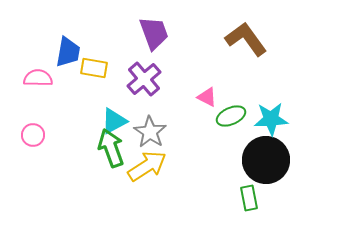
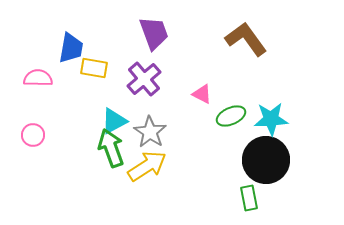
blue trapezoid: moved 3 px right, 4 px up
pink triangle: moved 5 px left, 3 px up
